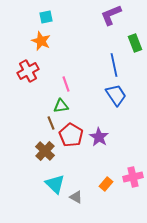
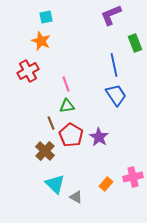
green triangle: moved 6 px right
